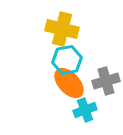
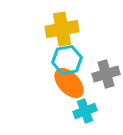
yellow cross: rotated 24 degrees counterclockwise
gray cross: moved 7 px up
cyan cross: moved 1 px down
